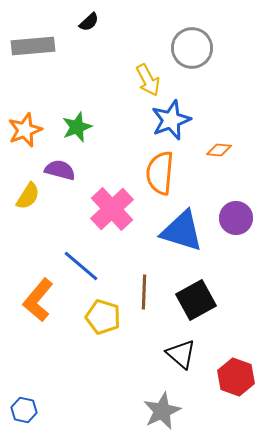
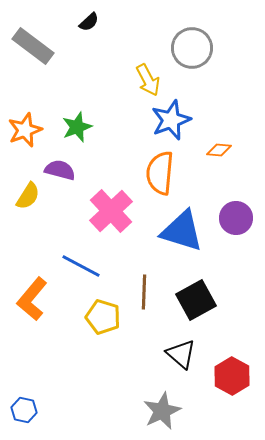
gray rectangle: rotated 42 degrees clockwise
pink cross: moved 1 px left, 2 px down
blue line: rotated 12 degrees counterclockwise
orange L-shape: moved 6 px left, 1 px up
red hexagon: moved 4 px left, 1 px up; rotated 9 degrees clockwise
